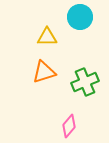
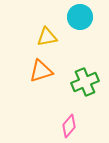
yellow triangle: rotated 10 degrees counterclockwise
orange triangle: moved 3 px left, 1 px up
